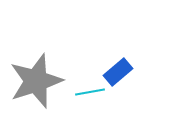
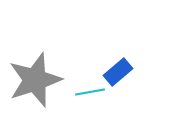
gray star: moved 1 px left, 1 px up
